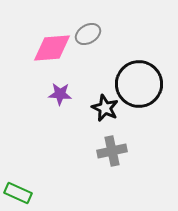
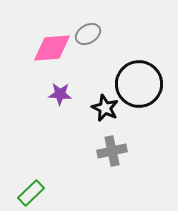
green rectangle: moved 13 px right; rotated 68 degrees counterclockwise
